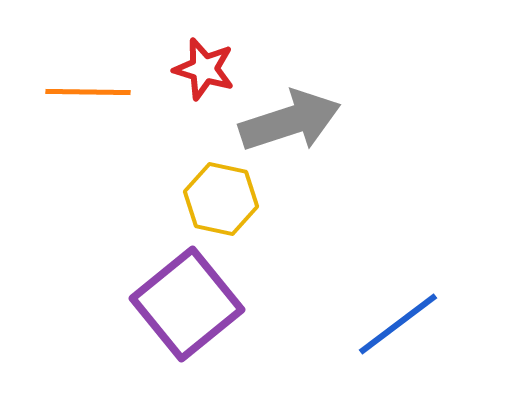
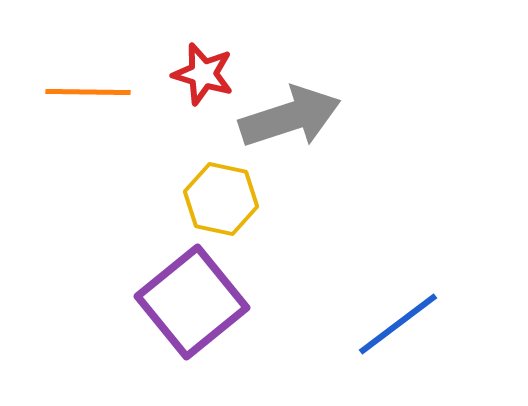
red star: moved 1 px left, 5 px down
gray arrow: moved 4 px up
purple square: moved 5 px right, 2 px up
